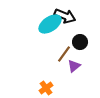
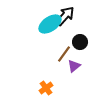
black arrow: rotated 70 degrees counterclockwise
